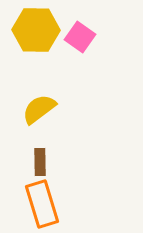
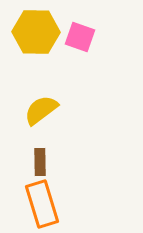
yellow hexagon: moved 2 px down
pink square: rotated 16 degrees counterclockwise
yellow semicircle: moved 2 px right, 1 px down
